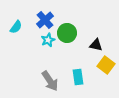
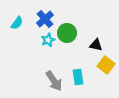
blue cross: moved 1 px up
cyan semicircle: moved 1 px right, 4 px up
gray arrow: moved 4 px right
